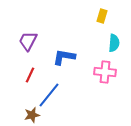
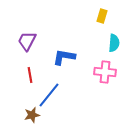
purple trapezoid: moved 1 px left
red line: rotated 35 degrees counterclockwise
